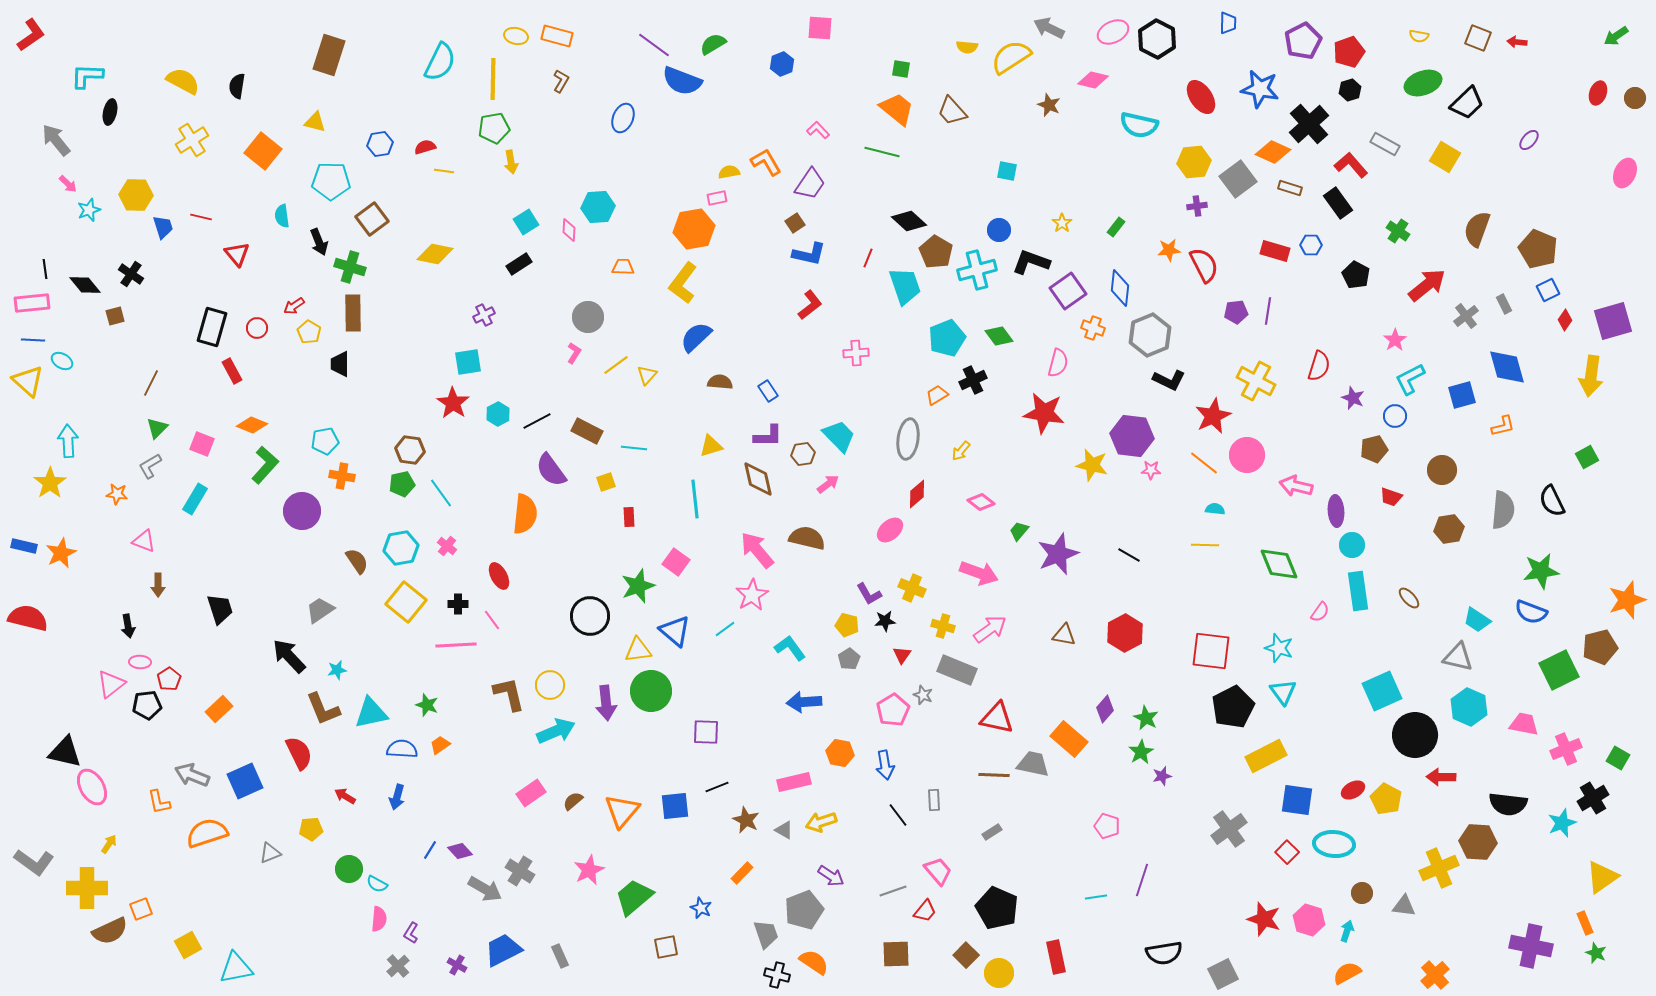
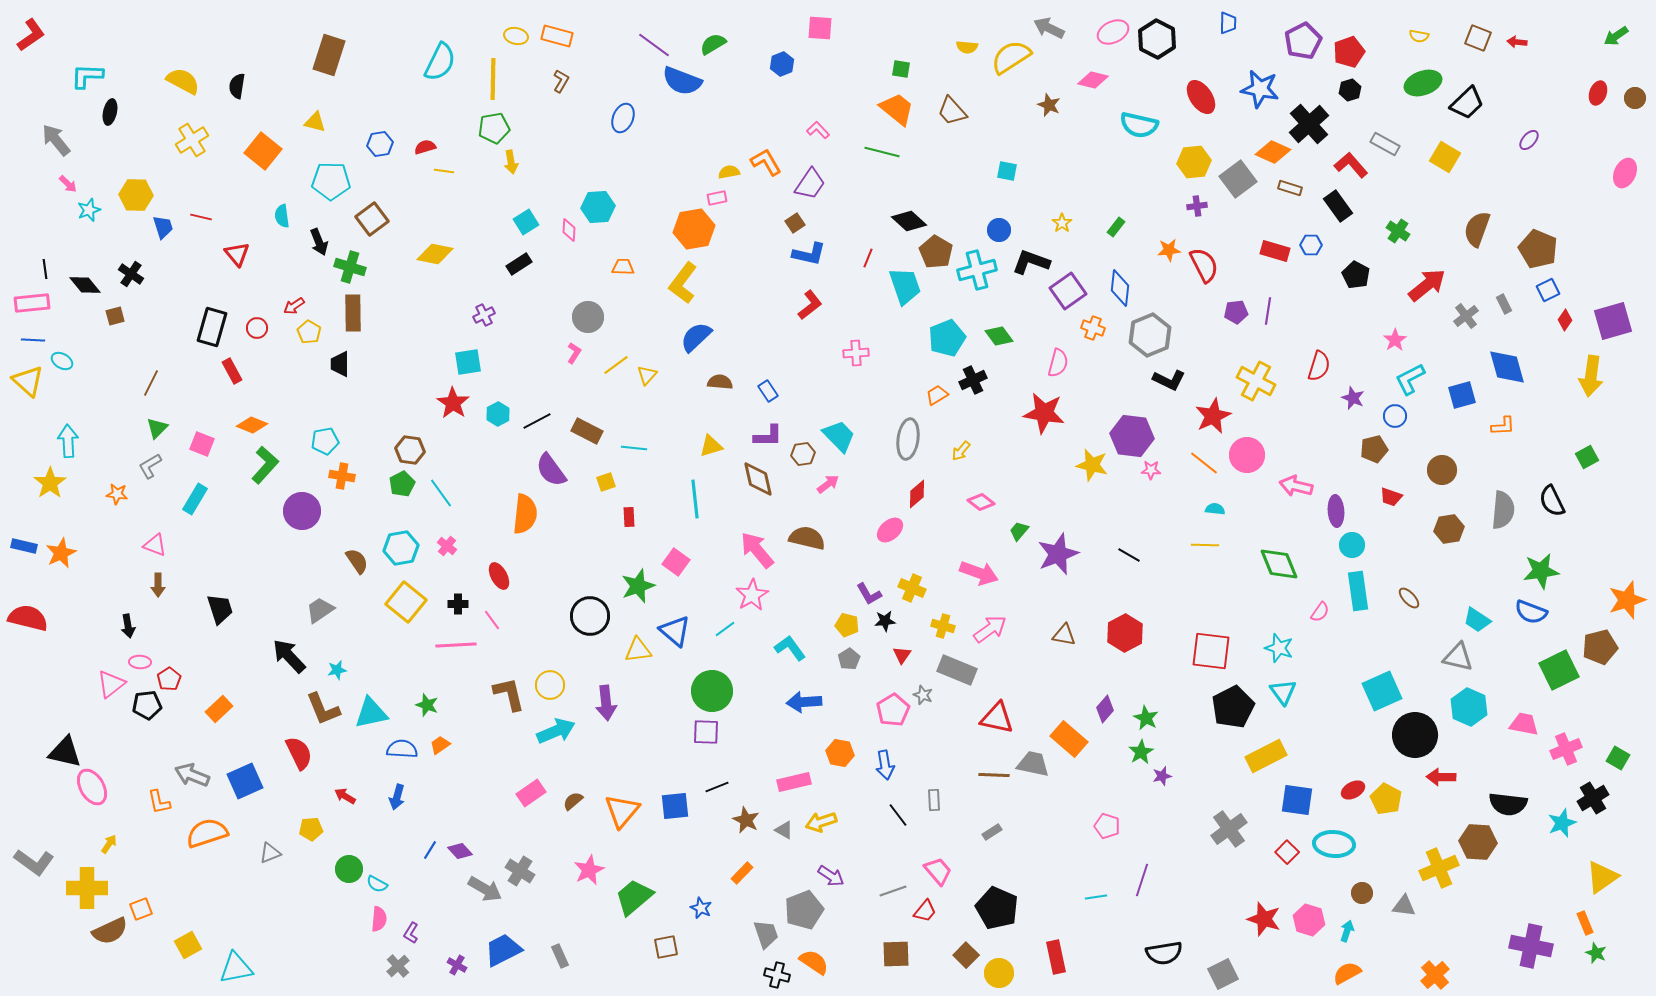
black rectangle at (1338, 203): moved 3 px down
orange L-shape at (1503, 426): rotated 10 degrees clockwise
green pentagon at (402, 484): rotated 15 degrees counterclockwise
pink triangle at (144, 541): moved 11 px right, 4 px down
green circle at (651, 691): moved 61 px right
